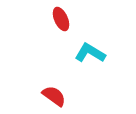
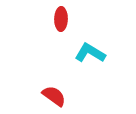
red ellipse: rotated 25 degrees clockwise
